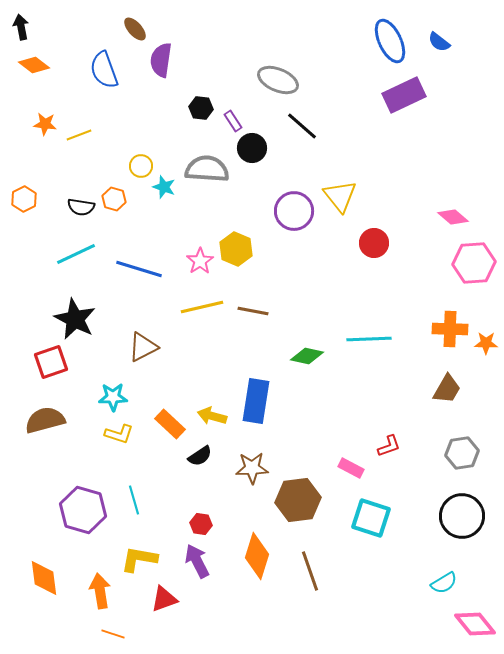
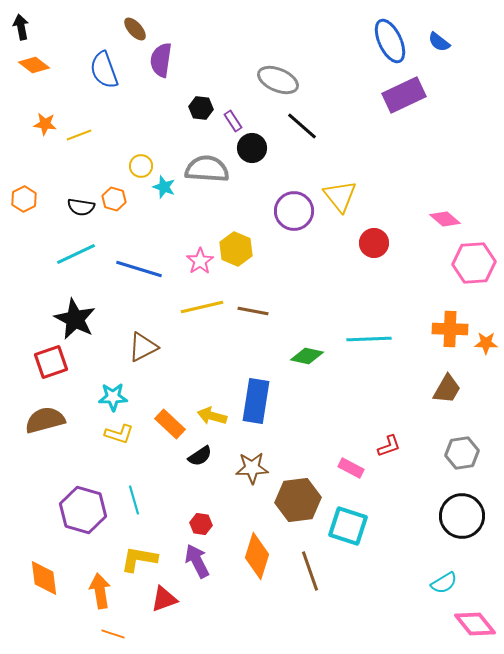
pink diamond at (453, 217): moved 8 px left, 2 px down
cyan square at (371, 518): moved 23 px left, 8 px down
